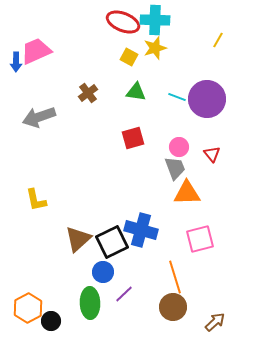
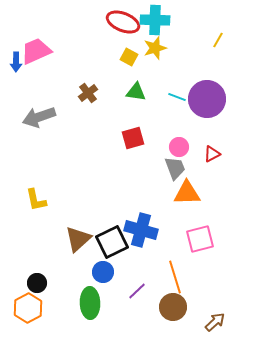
red triangle: rotated 42 degrees clockwise
purple line: moved 13 px right, 3 px up
black circle: moved 14 px left, 38 px up
